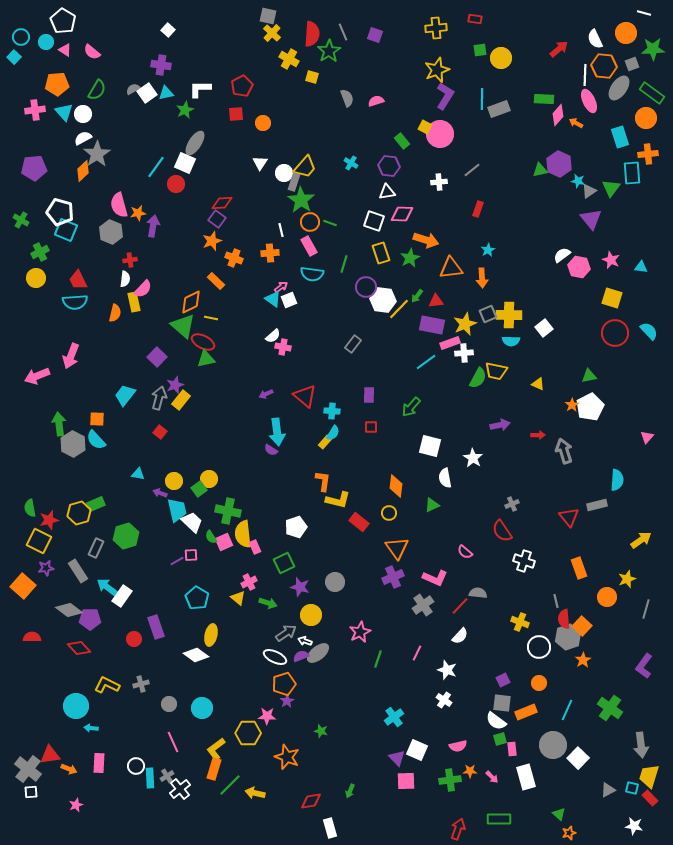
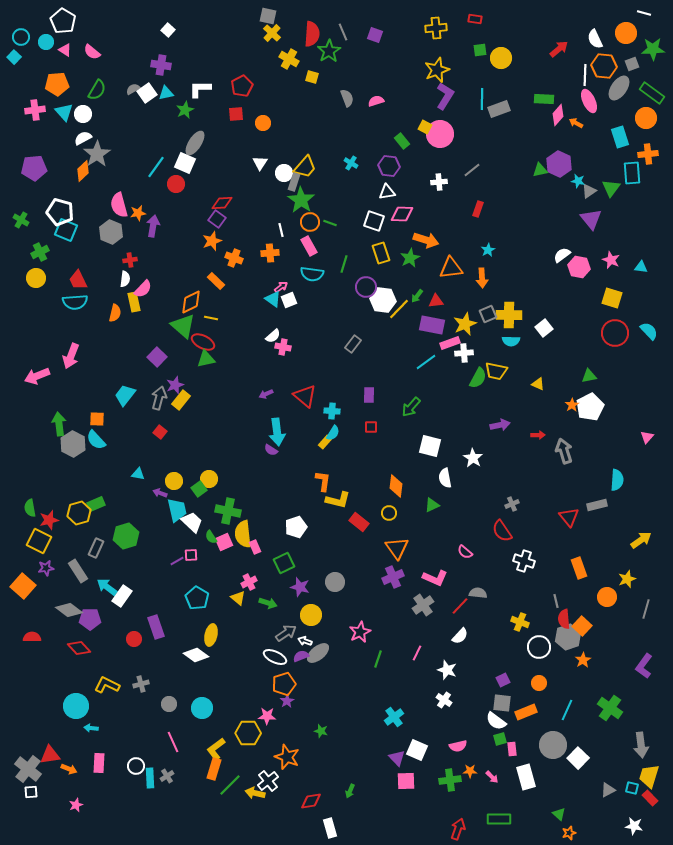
white cross at (180, 789): moved 88 px right, 8 px up
